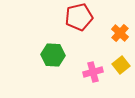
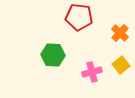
red pentagon: rotated 20 degrees clockwise
pink cross: moved 1 px left
